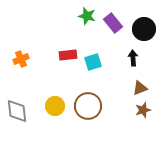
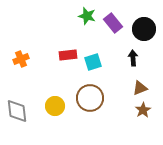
brown circle: moved 2 px right, 8 px up
brown star: rotated 14 degrees counterclockwise
